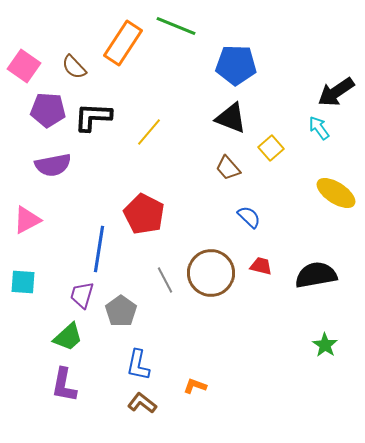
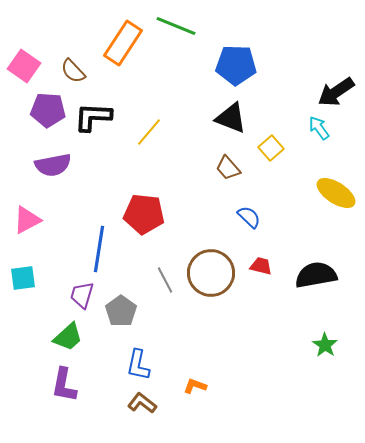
brown semicircle: moved 1 px left, 4 px down
red pentagon: rotated 21 degrees counterclockwise
cyan square: moved 4 px up; rotated 12 degrees counterclockwise
